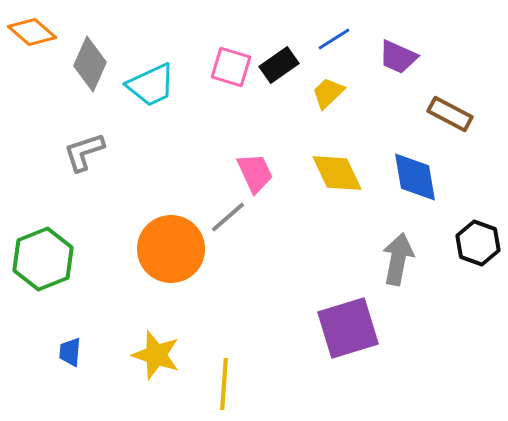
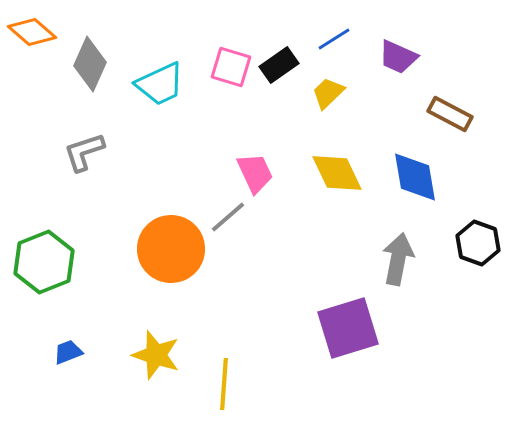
cyan trapezoid: moved 9 px right, 1 px up
green hexagon: moved 1 px right, 3 px down
blue trapezoid: moved 2 px left; rotated 64 degrees clockwise
